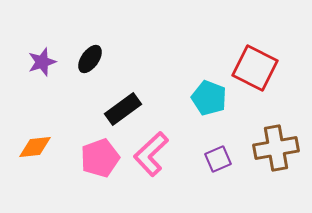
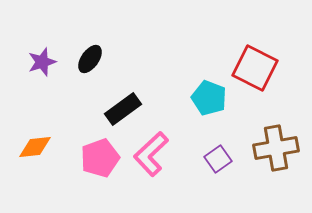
purple square: rotated 12 degrees counterclockwise
